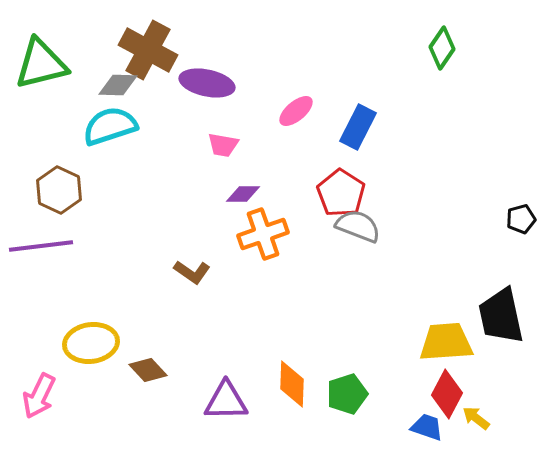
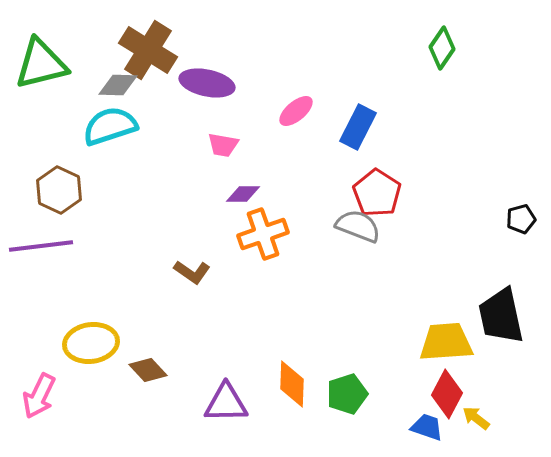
brown cross: rotated 4 degrees clockwise
red pentagon: moved 36 px right
purple triangle: moved 2 px down
